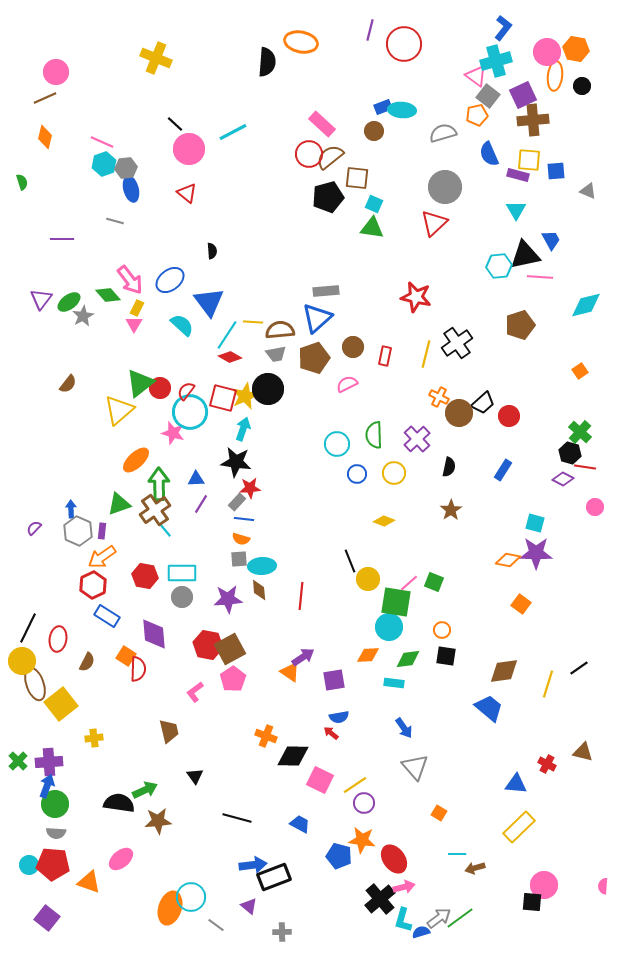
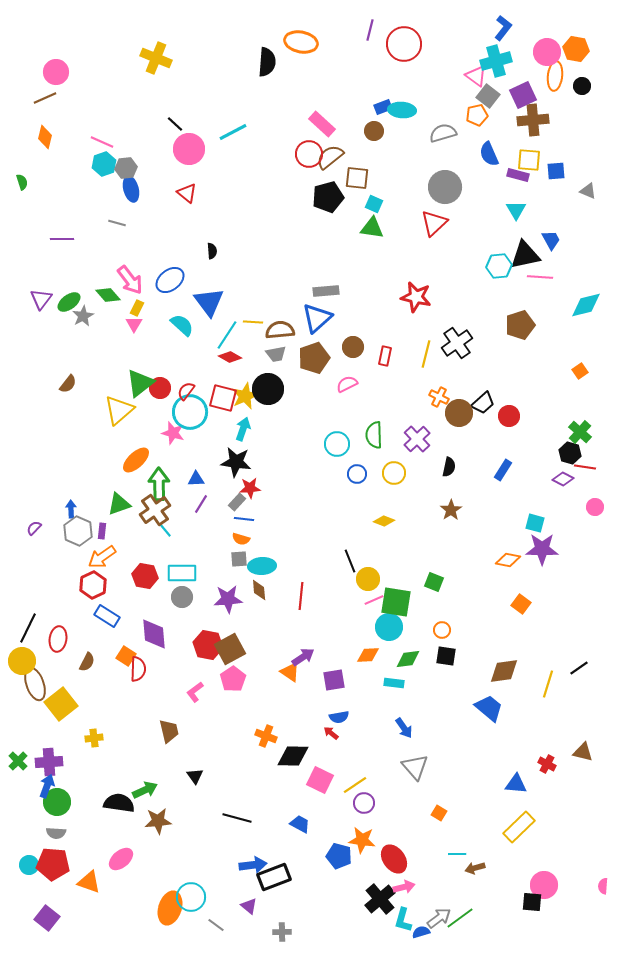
gray line at (115, 221): moved 2 px right, 2 px down
purple star at (536, 553): moved 6 px right, 4 px up
pink line at (409, 583): moved 35 px left, 17 px down; rotated 18 degrees clockwise
green circle at (55, 804): moved 2 px right, 2 px up
